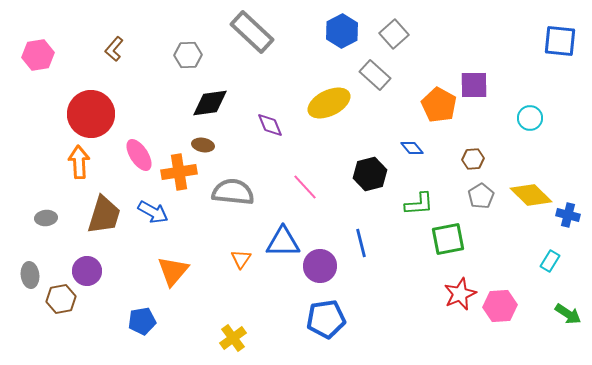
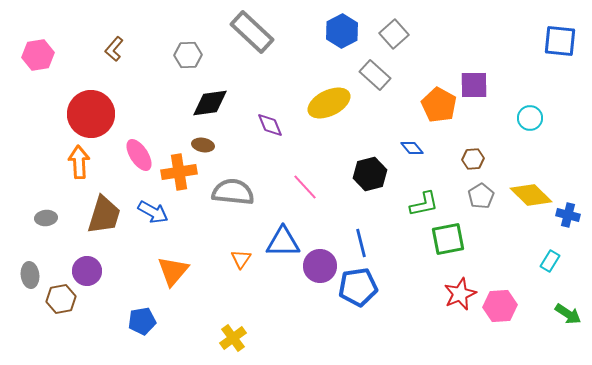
green L-shape at (419, 204): moved 5 px right; rotated 8 degrees counterclockwise
blue pentagon at (326, 319): moved 32 px right, 32 px up
